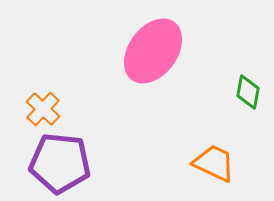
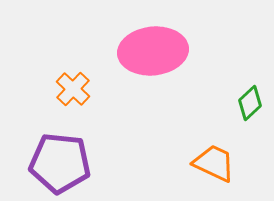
pink ellipse: rotated 48 degrees clockwise
green diamond: moved 2 px right, 11 px down; rotated 36 degrees clockwise
orange cross: moved 30 px right, 20 px up
